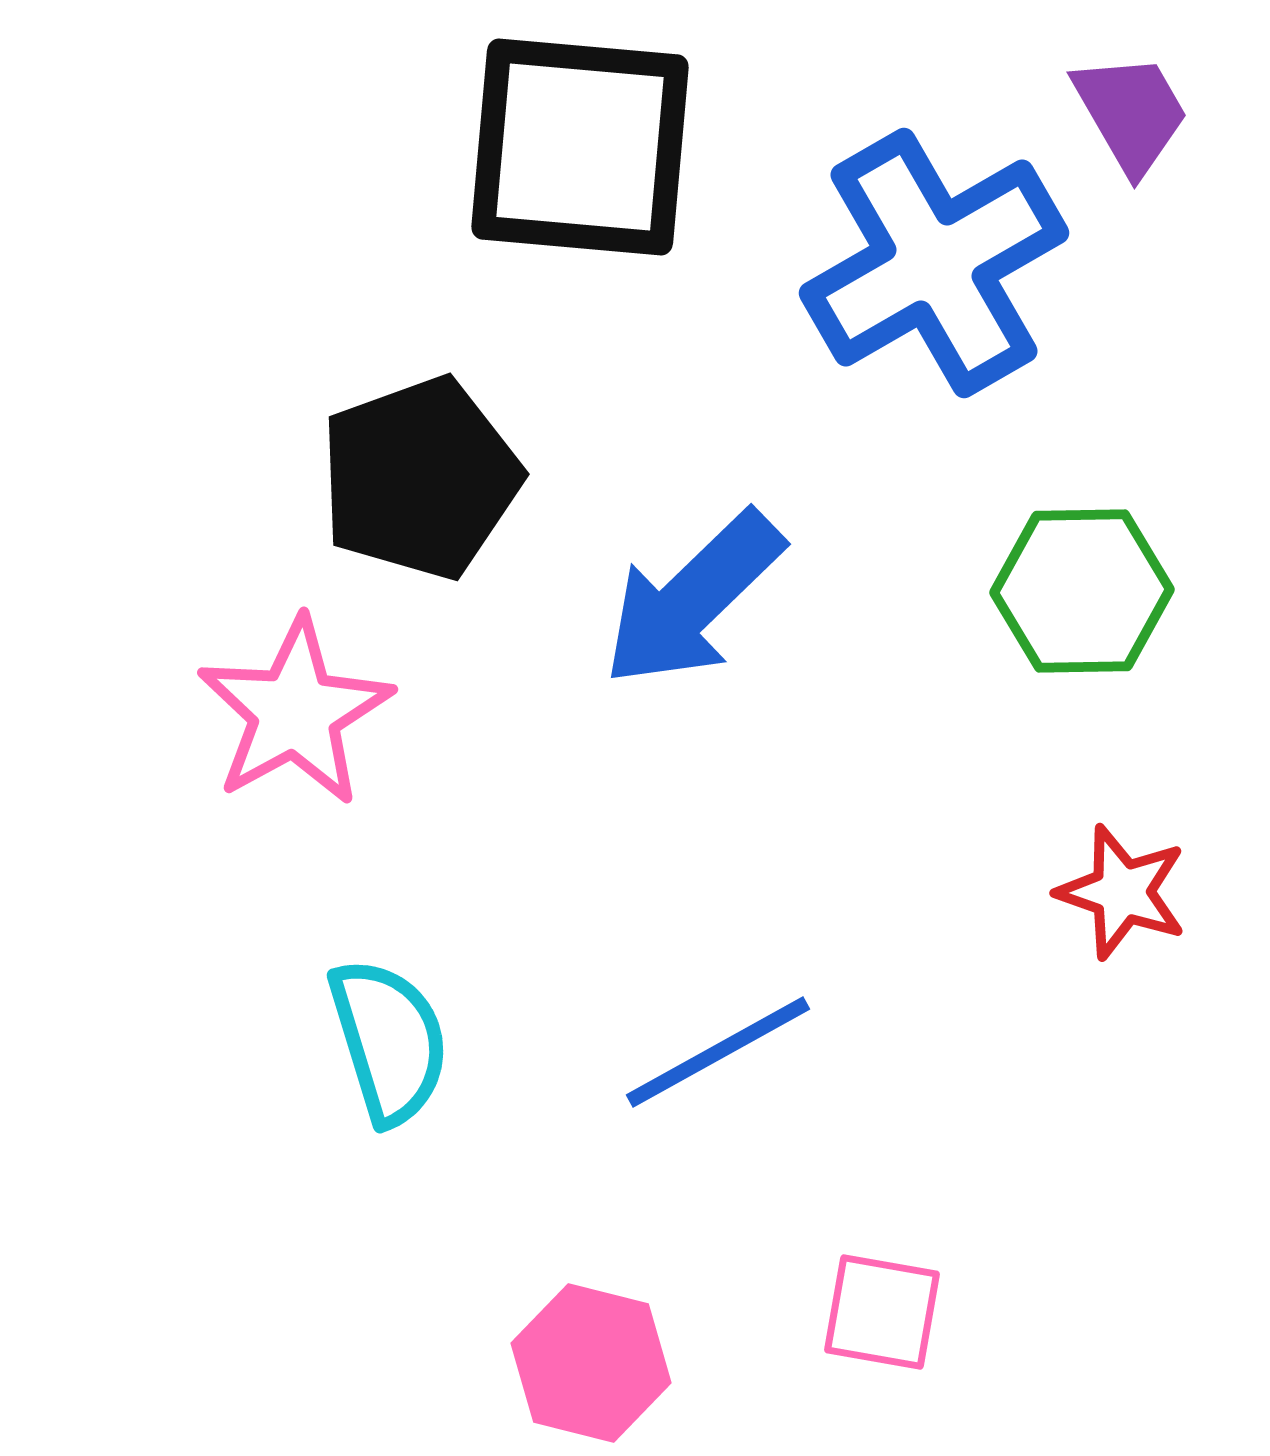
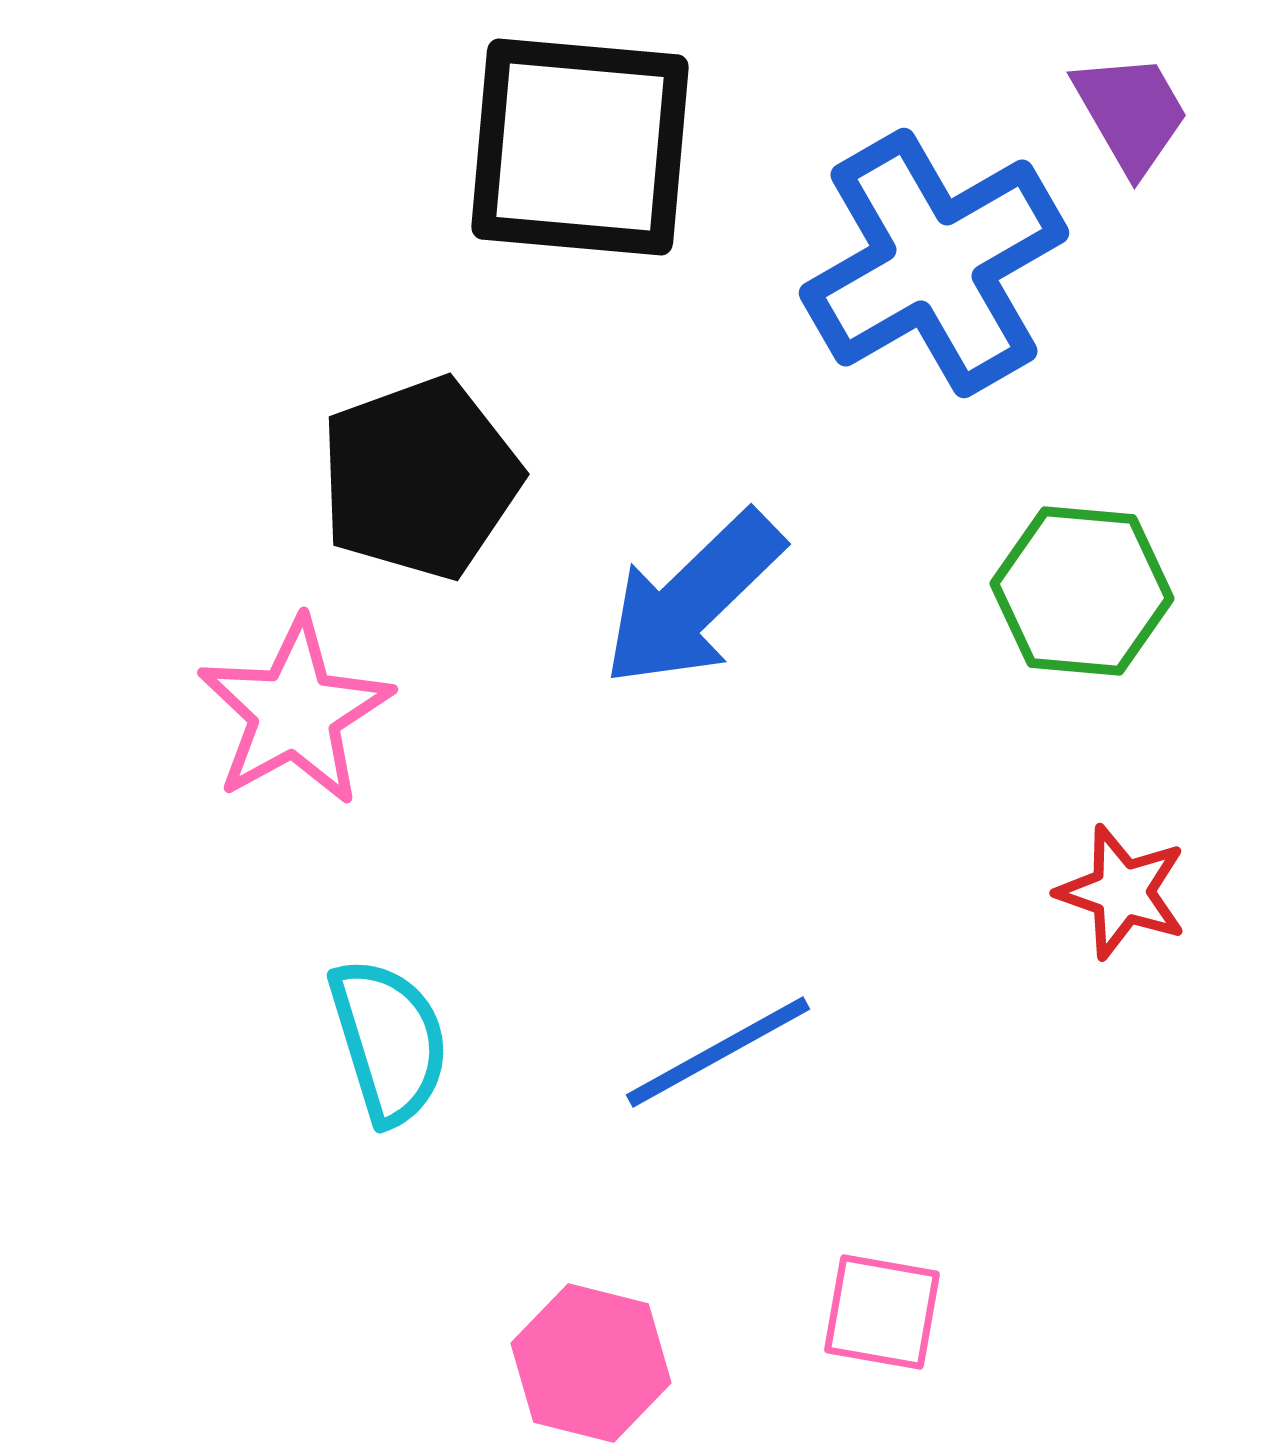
green hexagon: rotated 6 degrees clockwise
